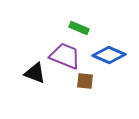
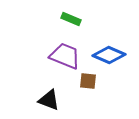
green rectangle: moved 8 px left, 9 px up
black triangle: moved 14 px right, 27 px down
brown square: moved 3 px right
